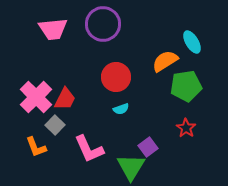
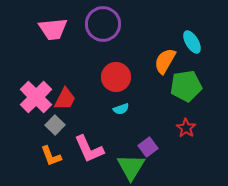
orange semicircle: rotated 28 degrees counterclockwise
orange L-shape: moved 15 px right, 9 px down
